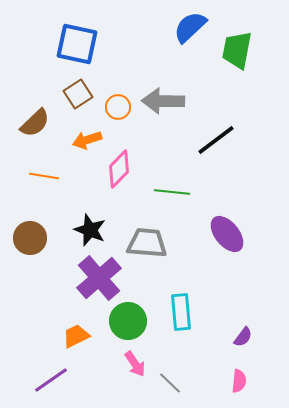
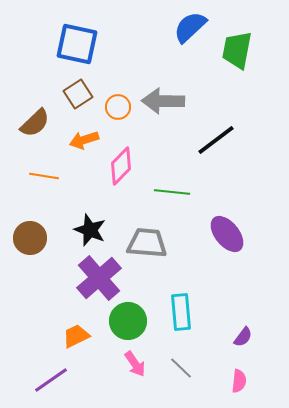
orange arrow: moved 3 px left
pink diamond: moved 2 px right, 3 px up
gray line: moved 11 px right, 15 px up
